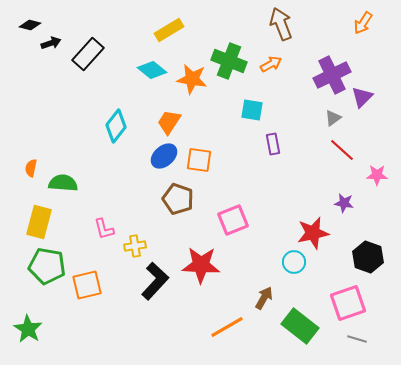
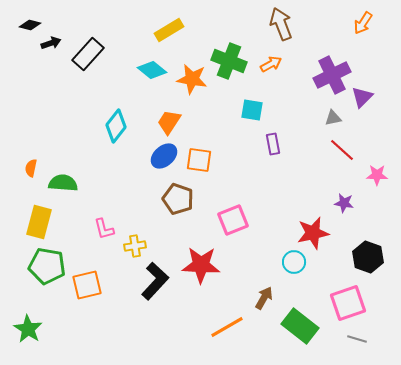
gray triangle at (333, 118): rotated 24 degrees clockwise
